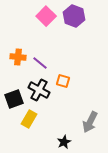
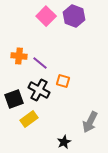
orange cross: moved 1 px right, 1 px up
yellow rectangle: rotated 24 degrees clockwise
